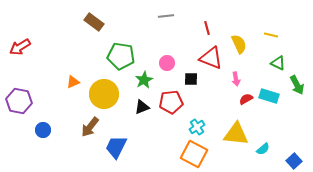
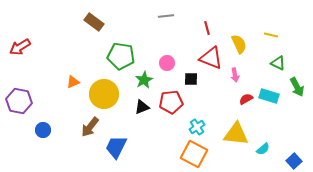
pink arrow: moved 1 px left, 4 px up
green arrow: moved 2 px down
